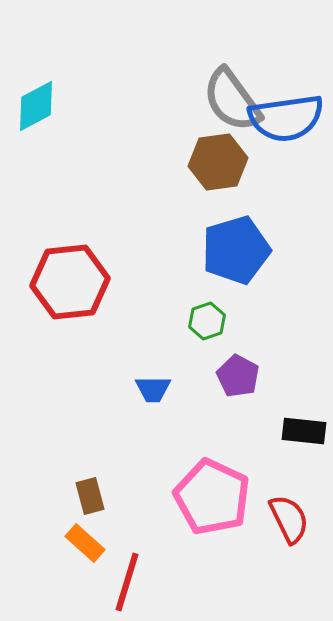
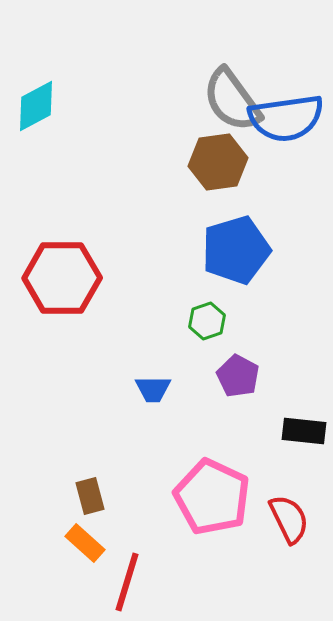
red hexagon: moved 8 px left, 4 px up; rotated 6 degrees clockwise
